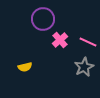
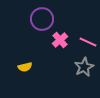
purple circle: moved 1 px left
